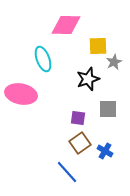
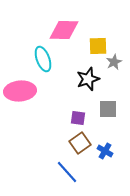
pink diamond: moved 2 px left, 5 px down
pink ellipse: moved 1 px left, 3 px up; rotated 16 degrees counterclockwise
